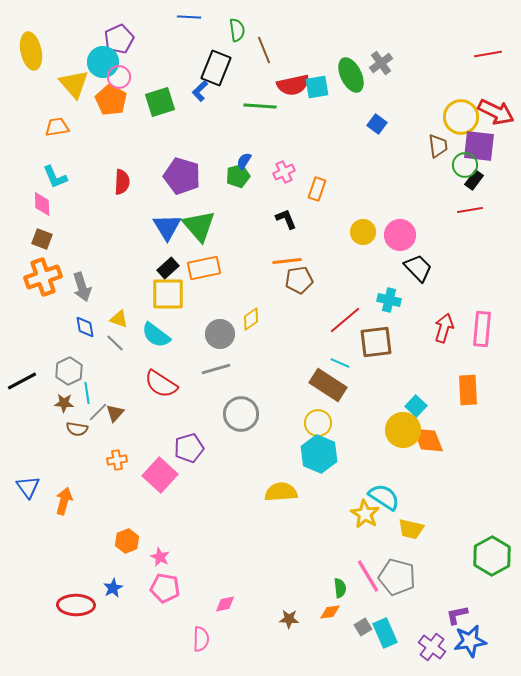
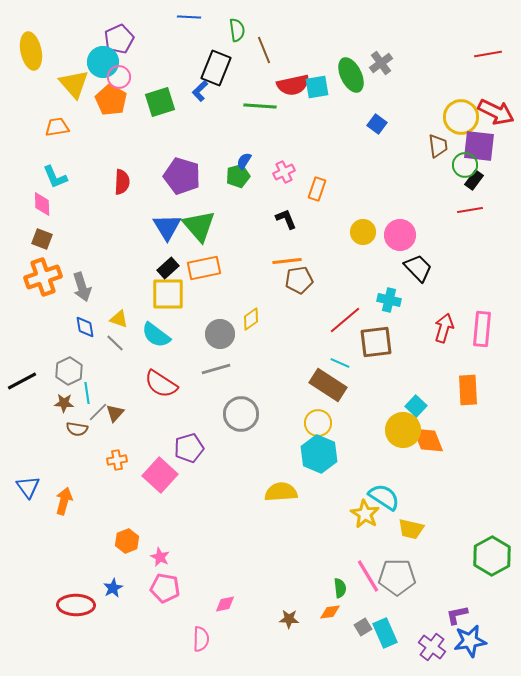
gray pentagon at (397, 577): rotated 15 degrees counterclockwise
